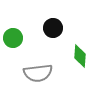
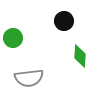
black circle: moved 11 px right, 7 px up
gray semicircle: moved 9 px left, 5 px down
